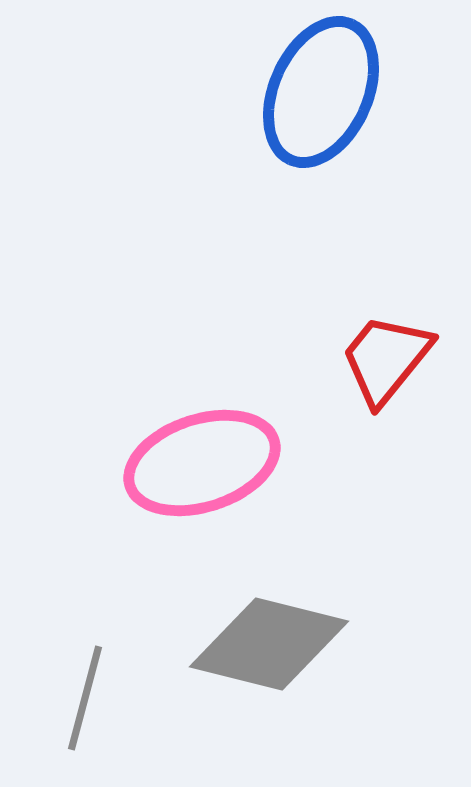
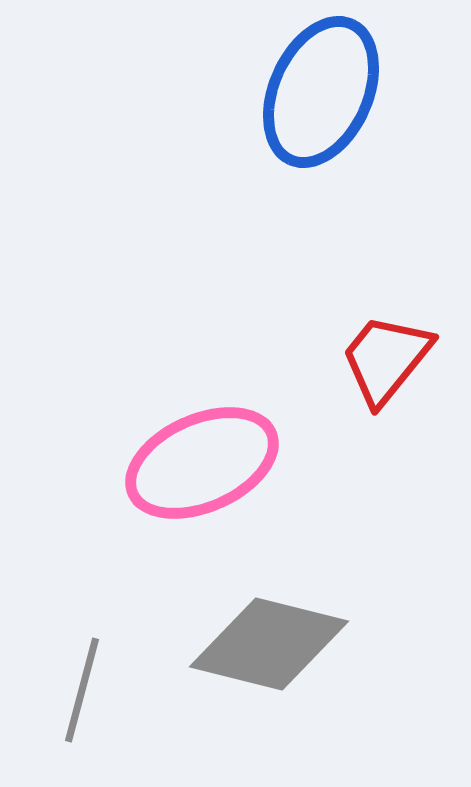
pink ellipse: rotated 6 degrees counterclockwise
gray line: moved 3 px left, 8 px up
